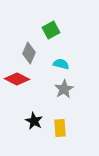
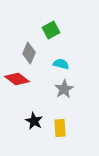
red diamond: rotated 10 degrees clockwise
